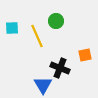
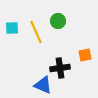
green circle: moved 2 px right
yellow line: moved 1 px left, 4 px up
black cross: rotated 30 degrees counterclockwise
blue triangle: rotated 36 degrees counterclockwise
